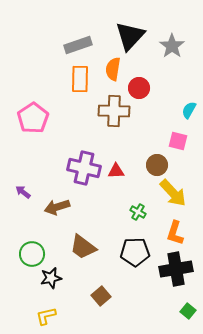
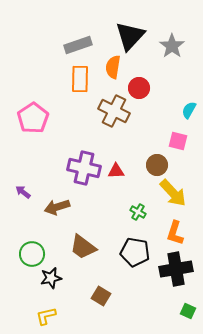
orange semicircle: moved 2 px up
brown cross: rotated 24 degrees clockwise
black pentagon: rotated 12 degrees clockwise
brown square: rotated 18 degrees counterclockwise
green square: rotated 14 degrees counterclockwise
